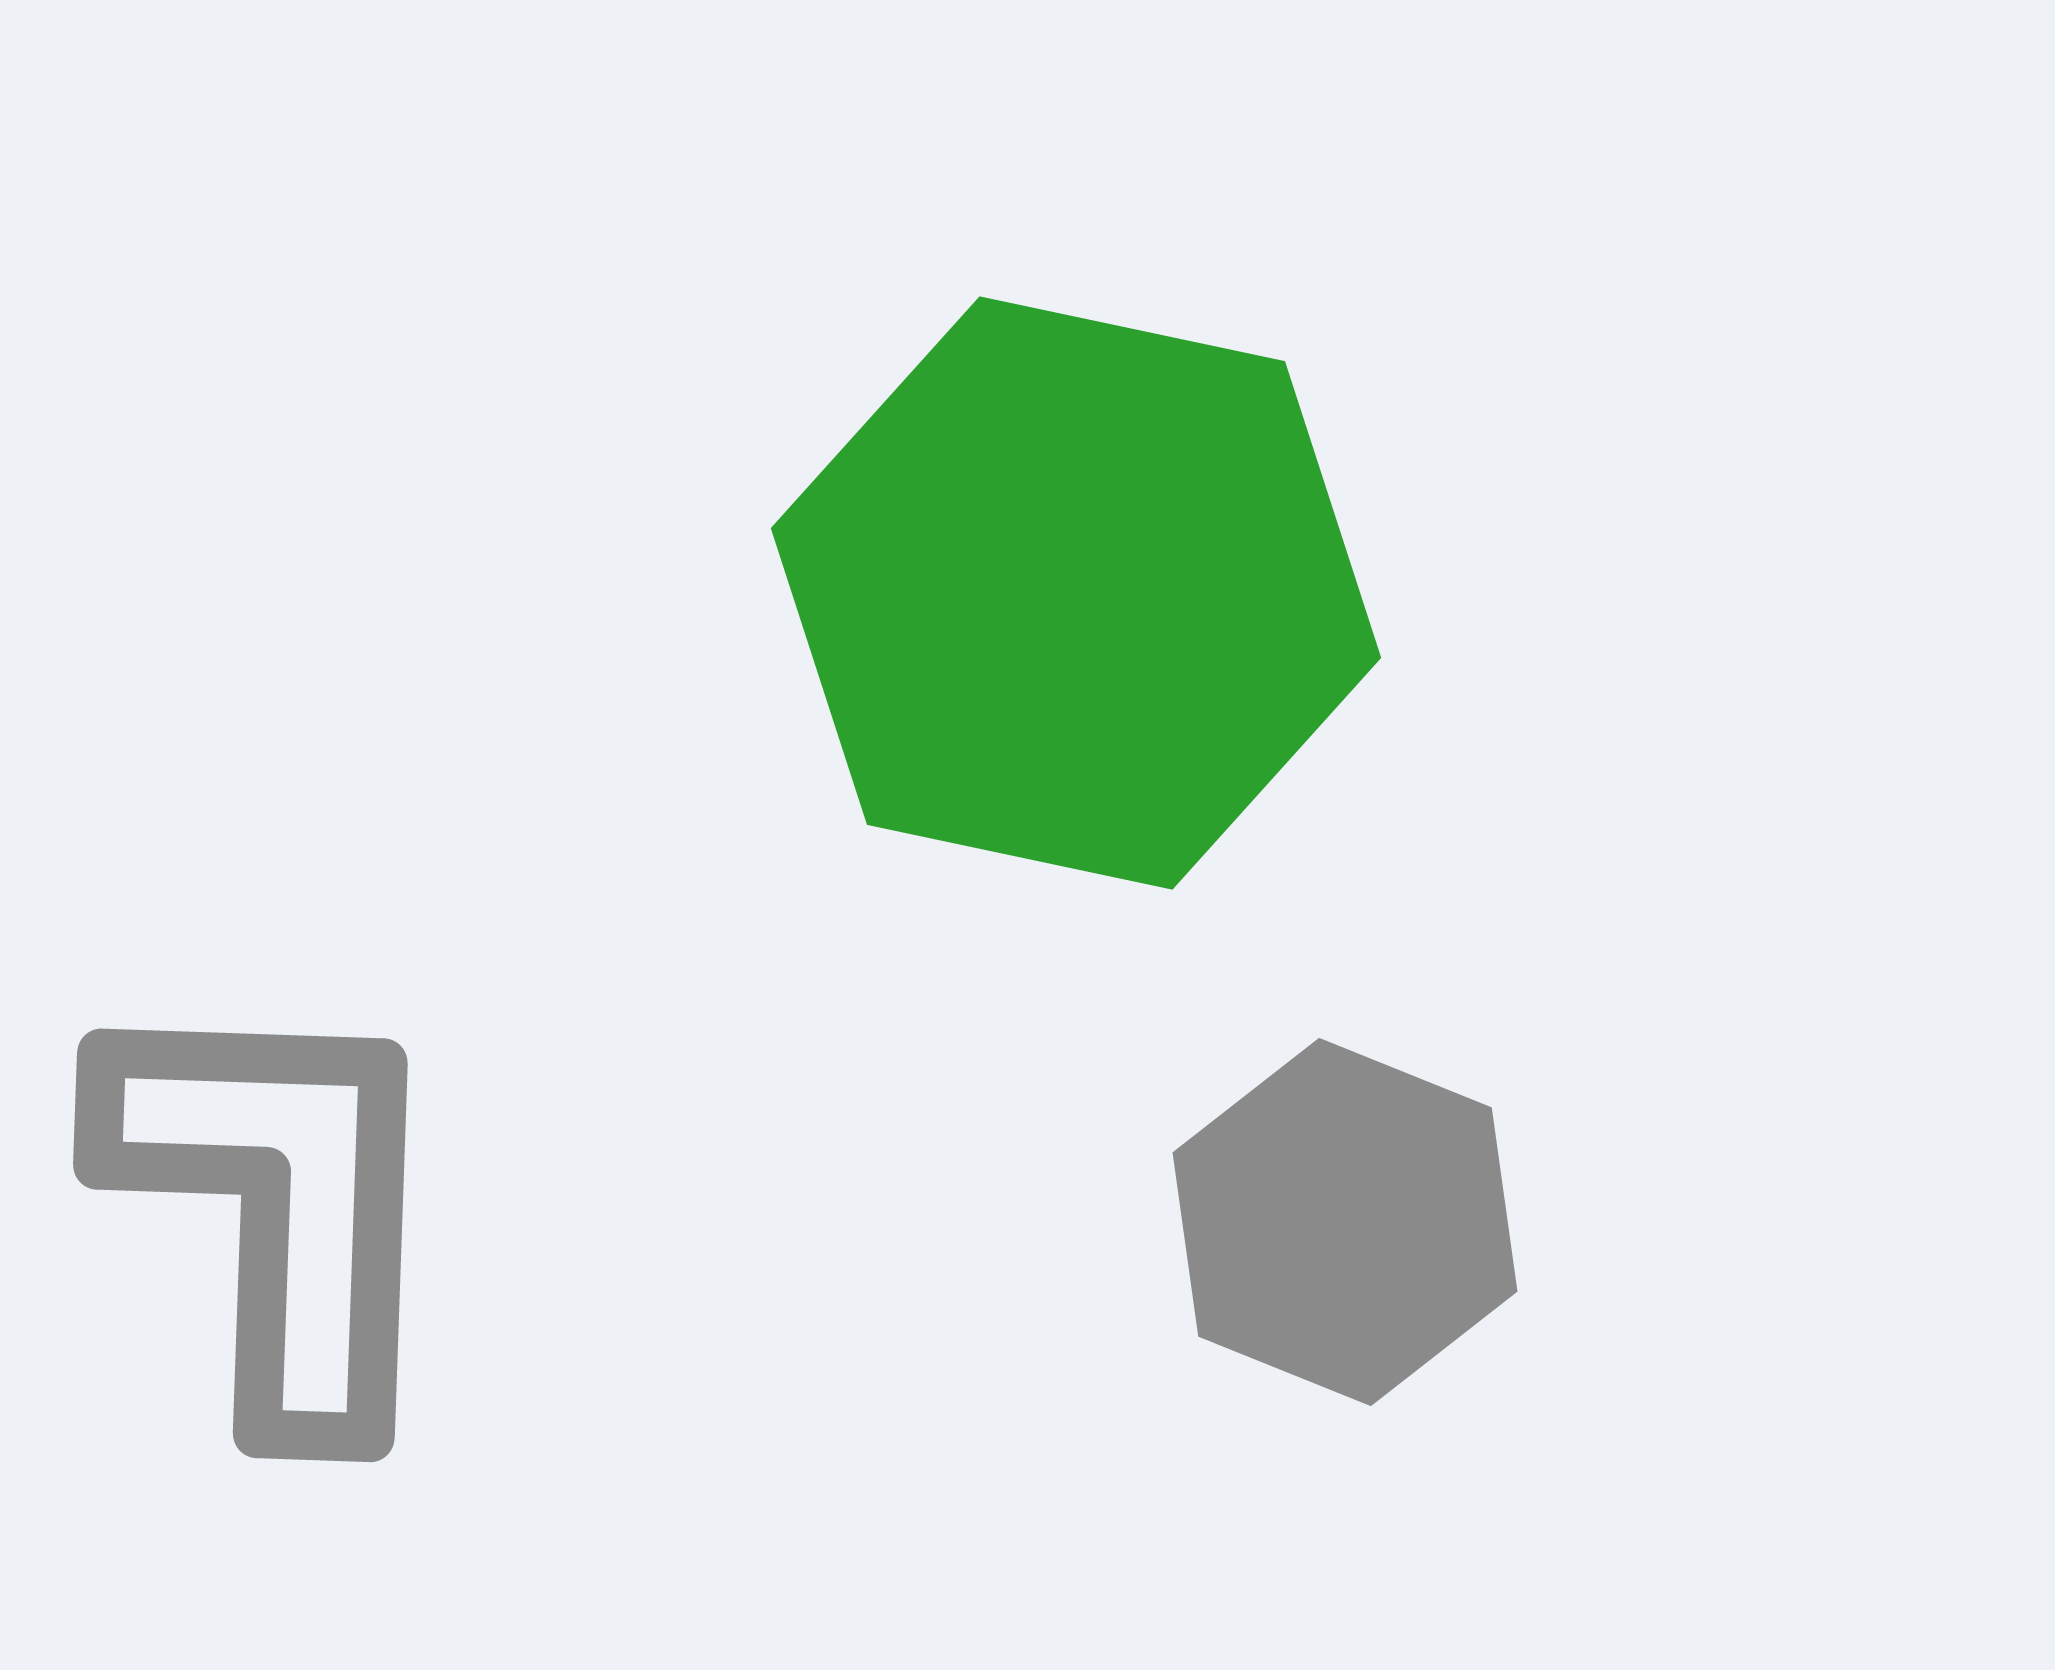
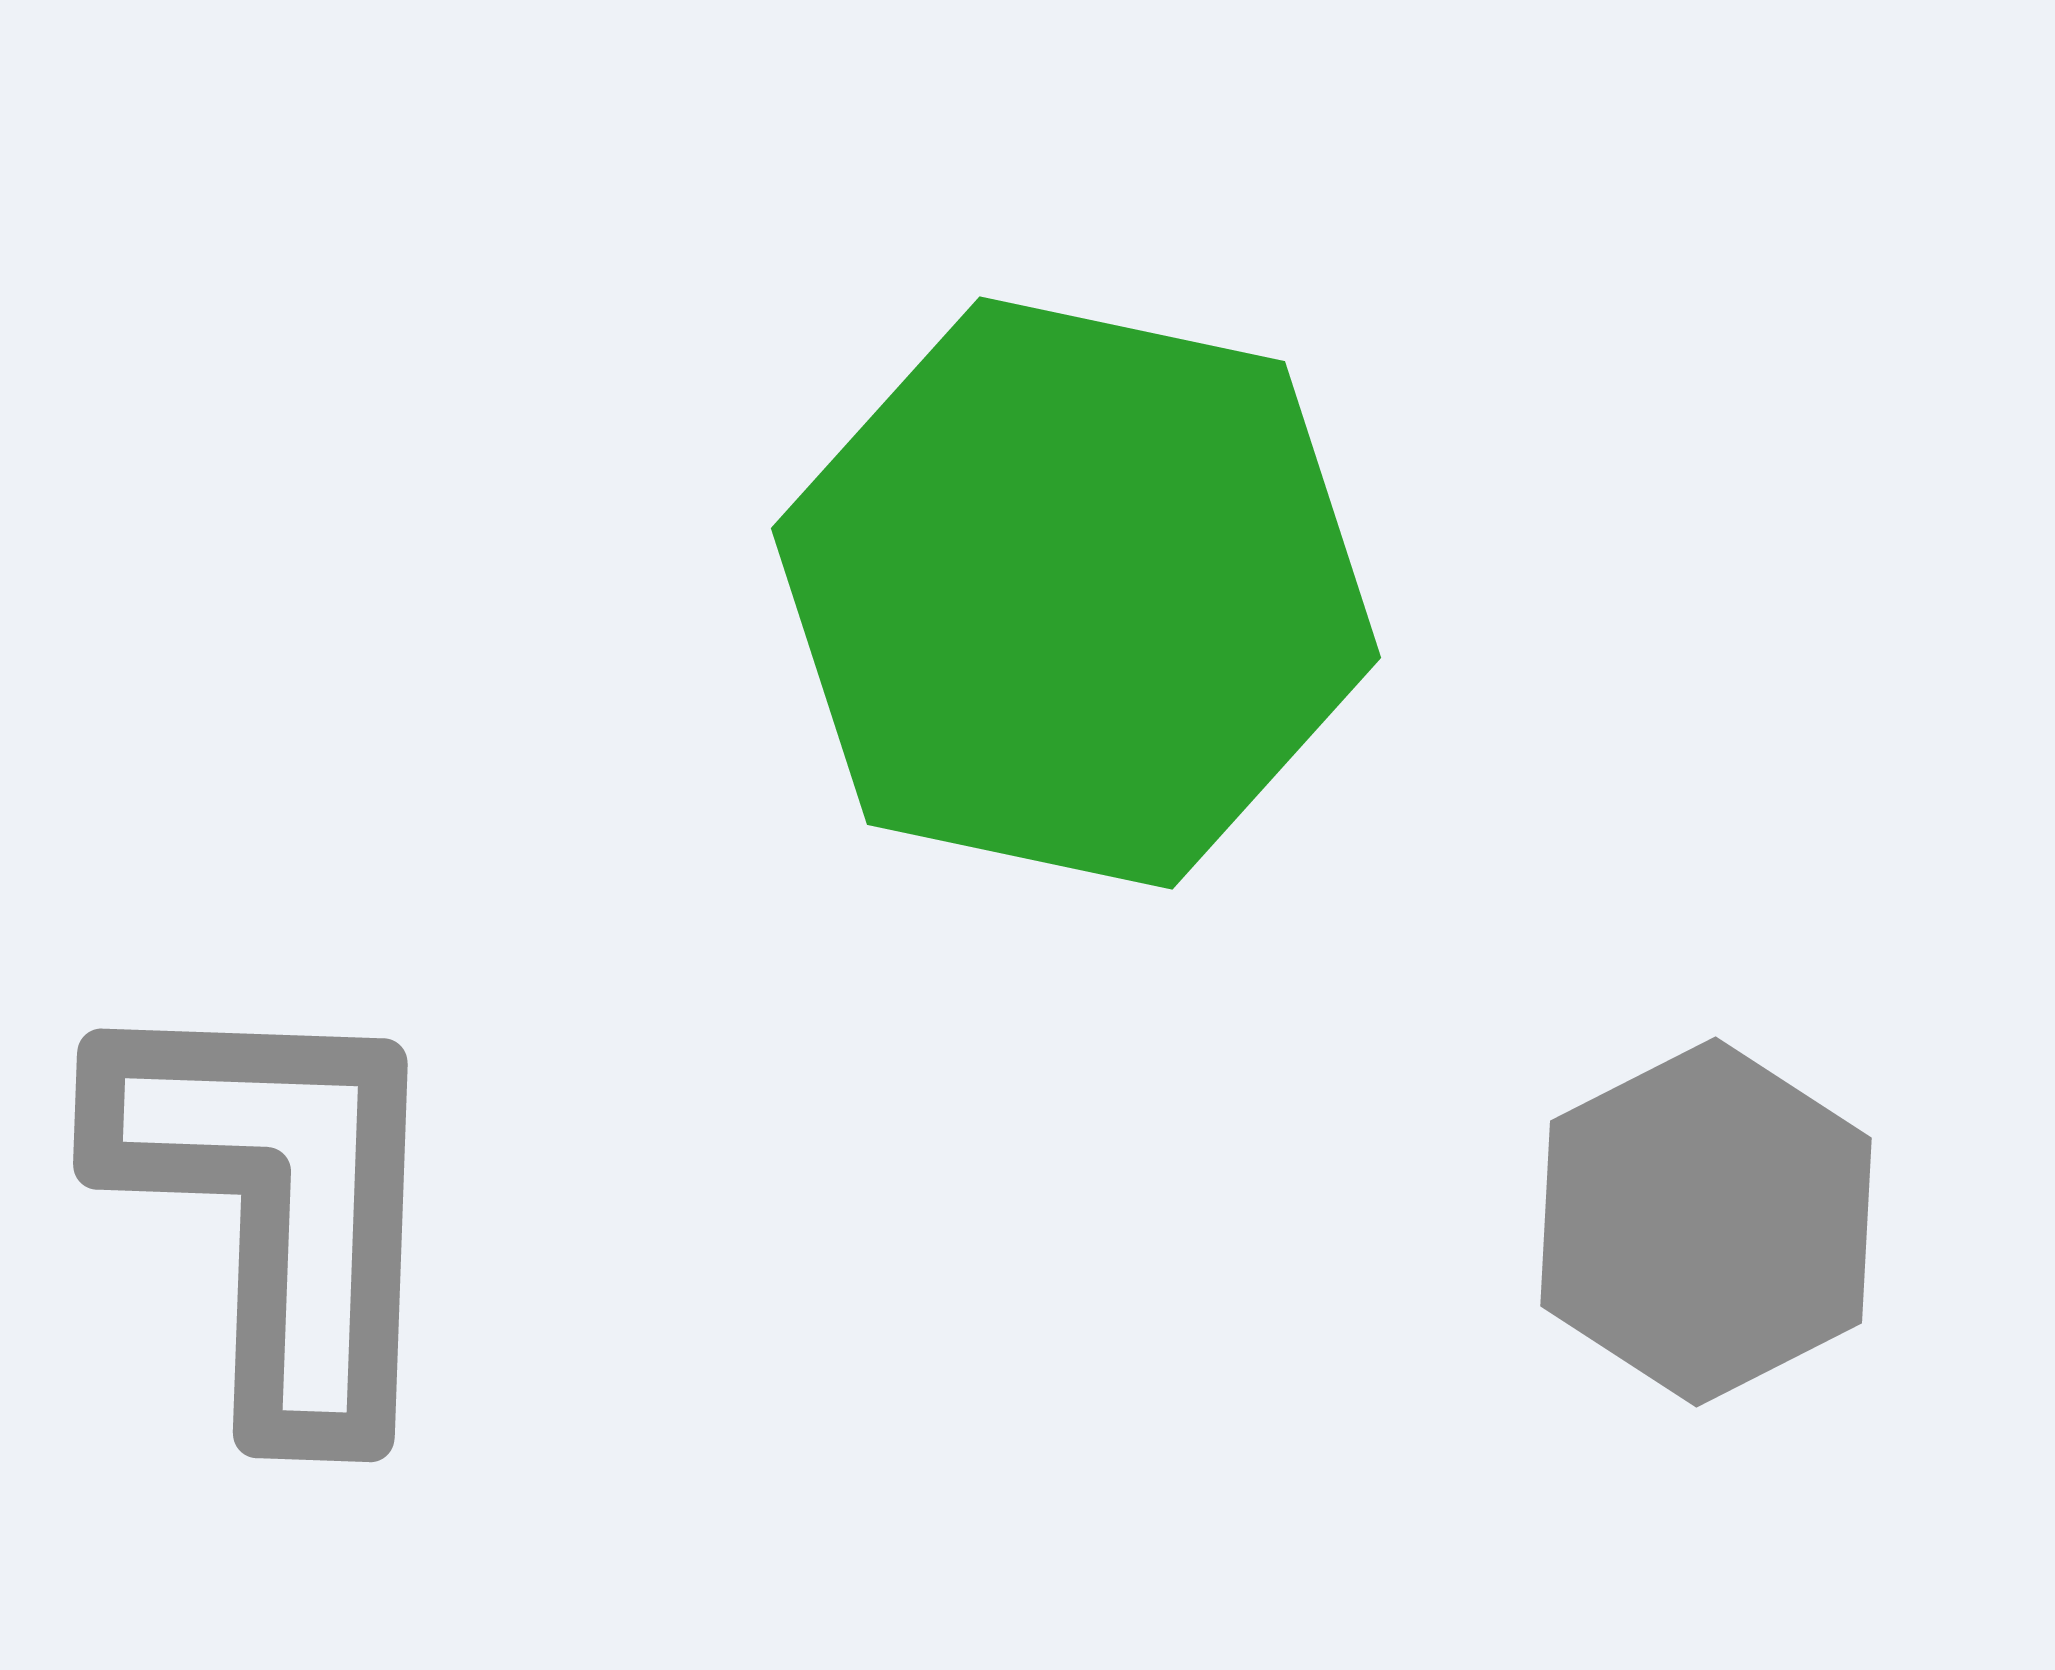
gray hexagon: moved 361 px right; rotated 11 degrees clockwise
